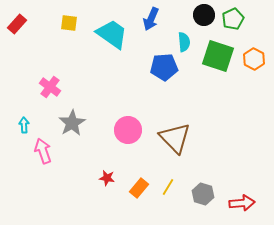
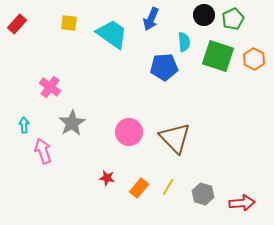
pink circle: moved 1 px right, 2 px down
